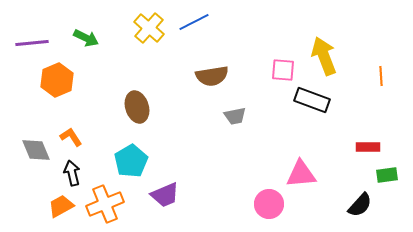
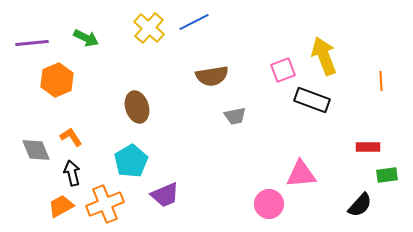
pink square: rotated 25 degrees counterclockwise
orange line: moved 5 px down
